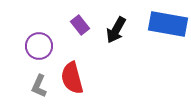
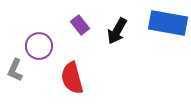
blue rectangle: moved 1 px up
black arrow: moved 1 px right, 1 px down
gray L-shape: moved 24 px left, 16 px up
